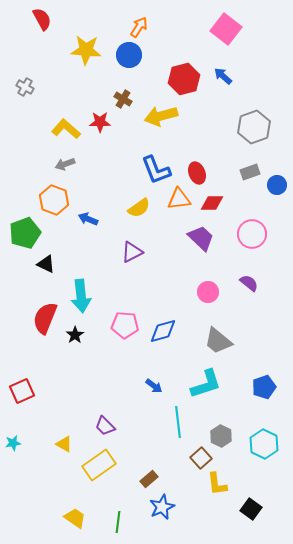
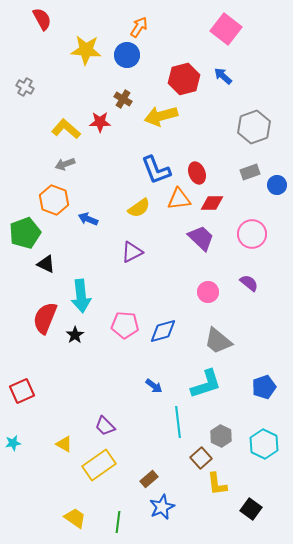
blue circle at (129, 55): moved 2 px left
